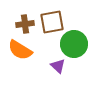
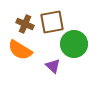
brown cross: rotated 30 degrees clockwise
purple triangle: moved 5 px left
